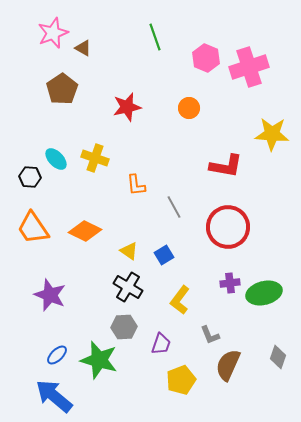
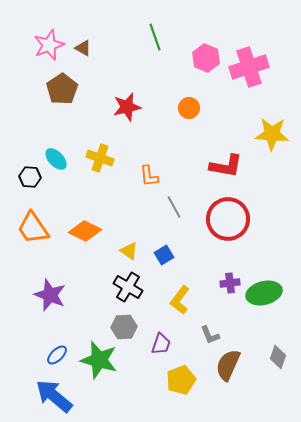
pink star: moved 4 px left, 12 px down
yellow cross: moved 5 px right
orange L-shape: moved 13 px right, 9 px up
red circle: moved 8 px up
